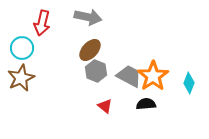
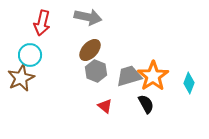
cyan circle: moved 8 px right, 7 px down
gray trapezoid: rotated 44 degrees counterclockwise
black semicircle: rotated 66 degrees clockwise
